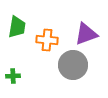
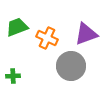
green trapezoid: rotated 120 degrees counterclockwise
orange cross: moved 2 px up; rotated 20 degrees clockwise
gray circle: moved 2 px left, 1 px down
